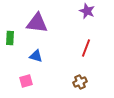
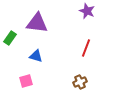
green rectangle: rotated 32 degrees clockwise
